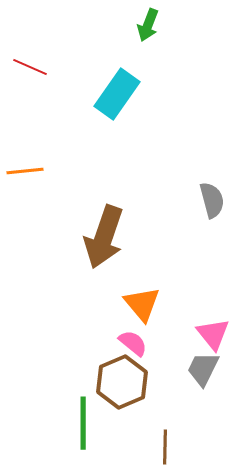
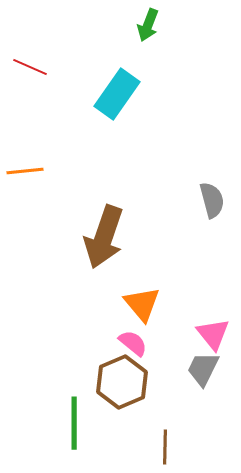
green line: moved 9 px left
